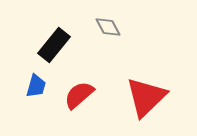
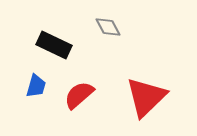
black rectangle: rotated 76 degrees clockwise
